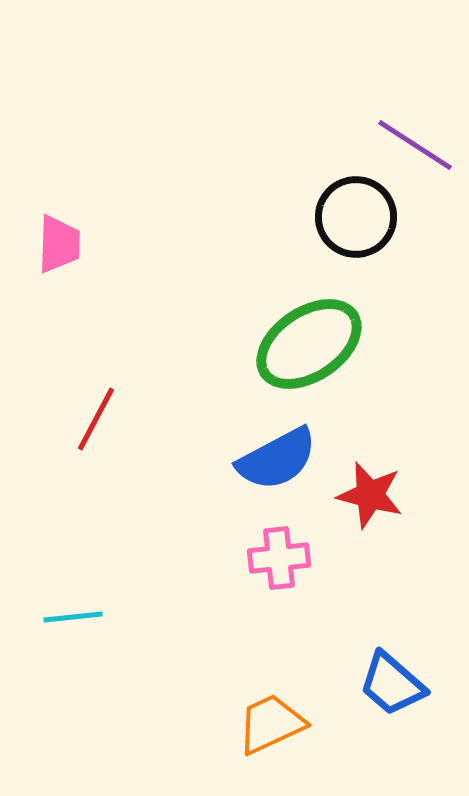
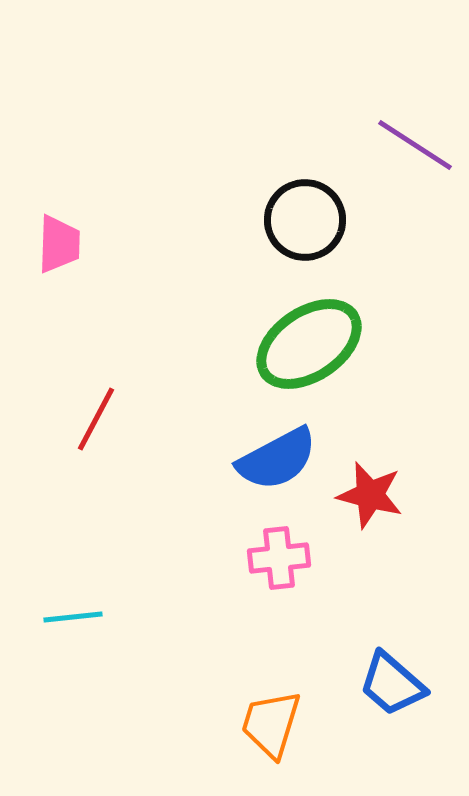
black circle: moved 51 px left, 3 px down
orange trapezoid: rotated 48 degrees counterclockwise
